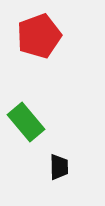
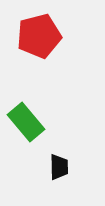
red pentagon: rotated 6 degrees clockwise
